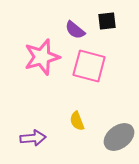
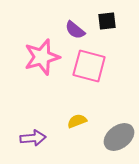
yellow semicircle: rotated 90 degrees clockwise
